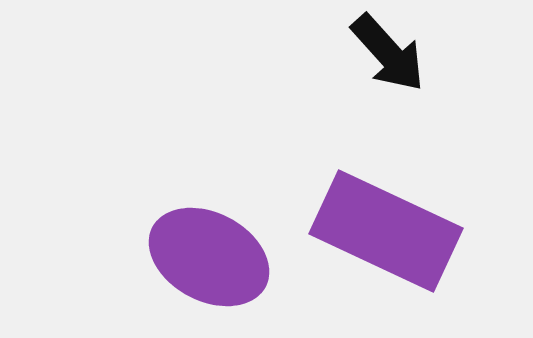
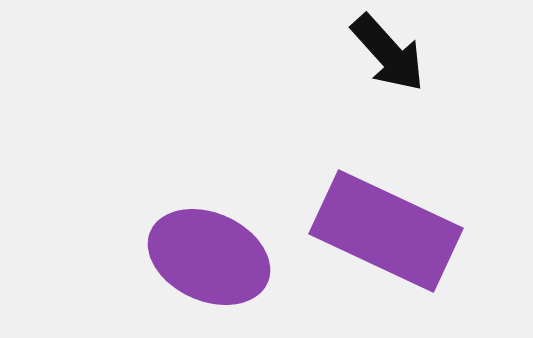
purple ellipse: rotated 4 degrees counterclockwise
